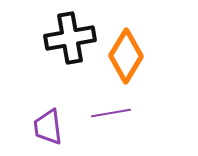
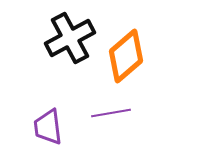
black cross: rotated 18 degrees counterclockwise
orange diamond: rotated 18 degrees clockwise
